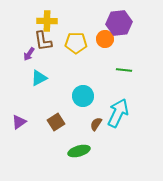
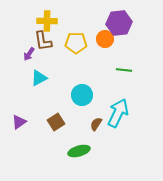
cyan circle: moved 1 px left, 1 px up
